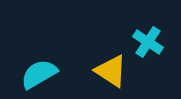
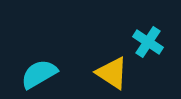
yellow triangle: moved 1 px right, 2 px down
